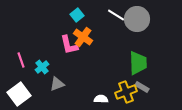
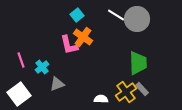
gray rectangle: moved 2 px down; rotated 16 degrees clockwise
yellow cross: rotated 15 degrees counterclockwise
